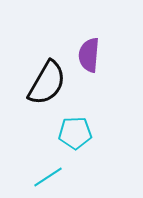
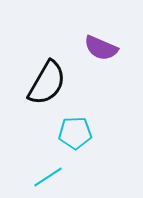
purple semicircle: moved 12 px right, 7 px up; rotated 72 degrees counterclockwise
